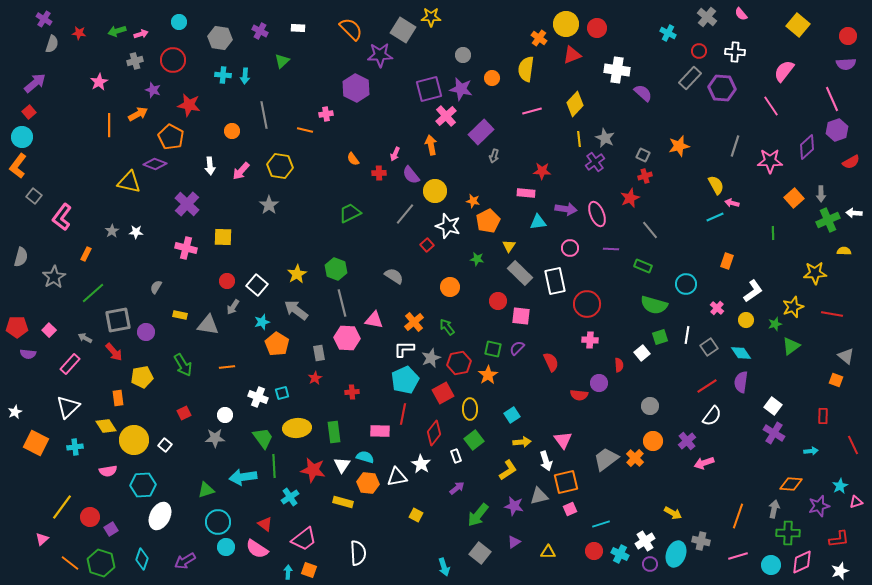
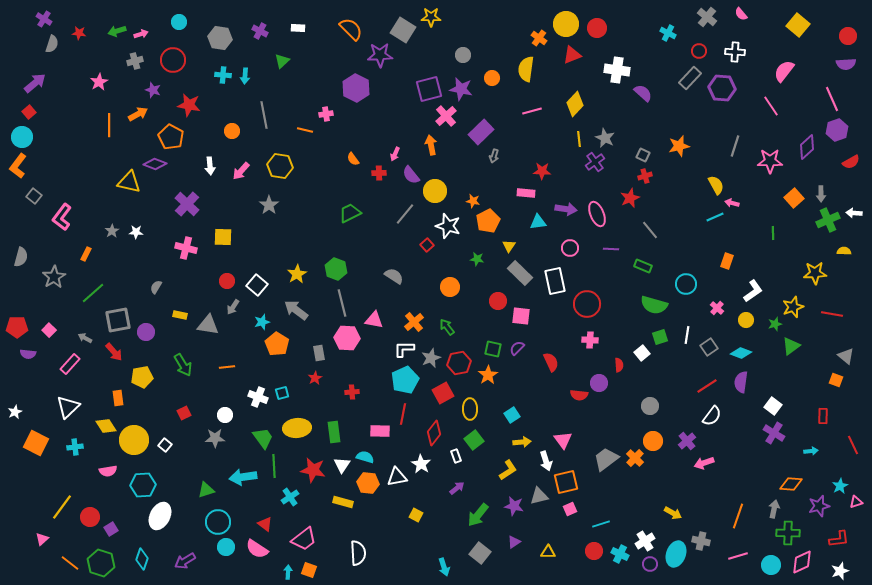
cyan diamond at (741, 353): rotated 35 degrees counterclockwise
